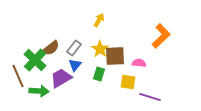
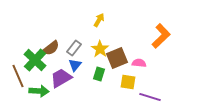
brown square: moved 2 px right, 2 px down; rotated 20 degrees counterclockwise
